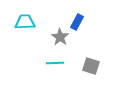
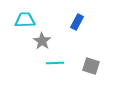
cyan trapezoid: moved 2 px up
gray star: moved 18 px left, 4 px down
